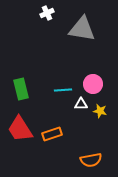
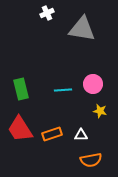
white triangle: moved 31 px down
